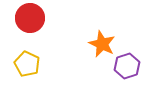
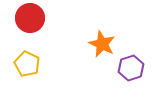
purple hexagon: moved 4 px right, 2 px down
